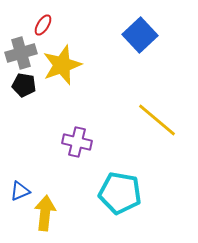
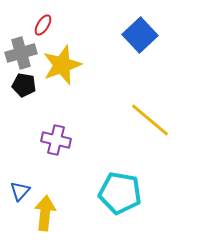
yellow line: moved 7 px left
purple cross: moved 21 px left, 2 px up
blue triangle: rotated 25 degrees counterclockwise
